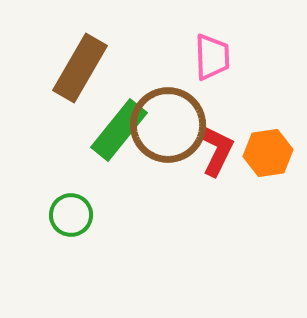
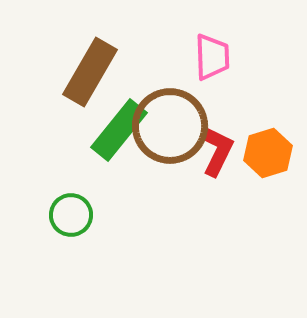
brown rectangle: moved 10 px right, 4 px down
brown circle: moved 2 px right, 1 px down
orange hexagon: rotated 9 degrees counterclockwise
